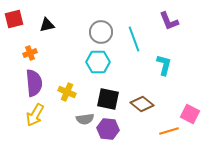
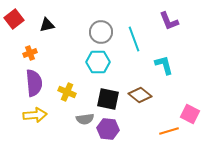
red square: rotated 24 degrees counterclockwise
cyan L-shape: rotated 30 degrees counterclockwise
brown diamond: moved 2 px left, 9 px up
yellow arrow: rotated 125 degrees counterclockwise
